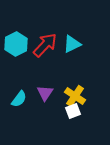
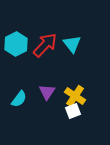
cyan triangle: rotated 42 degrees counterclockwise
purple triangle: moved 2 px right, 1 px up
